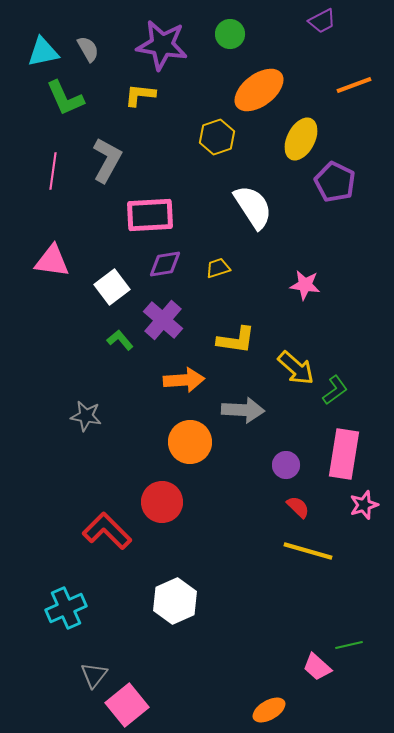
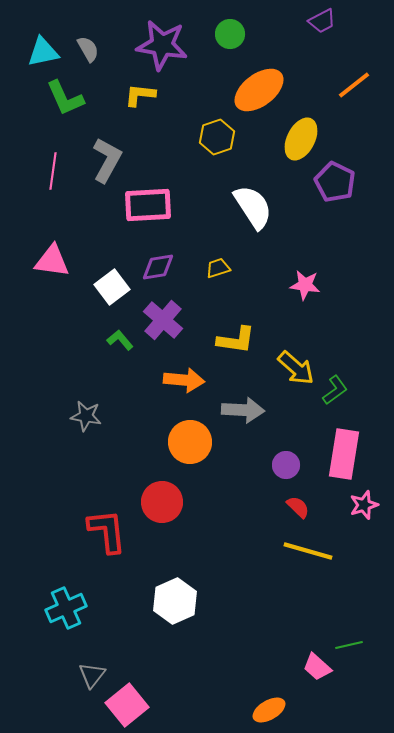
orange line at (354, 85): rotated 18 degrees counterclockwise
pink rectangle at (150, 215): moved 2 px left, 10 px up
purple diamond at (165, 264): moved 7 px left, 3 px down
orange arrow at (184, 380): rotated 9 degrees clockwise
red L-shape at (107, 531): rotated 39 degrees clockwise
gray triangle at (94, 675): moved 2 px left
